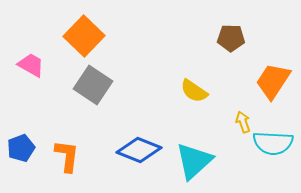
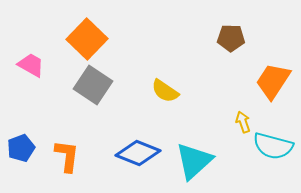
orange square: moved 3 px right, 3 px down
yellow semicircle: moved 29 px left
cyan semicircle: moved 3 px down; rotated 12 degrees clockwise
blue diamond: moved 1 px left, 3 px down
